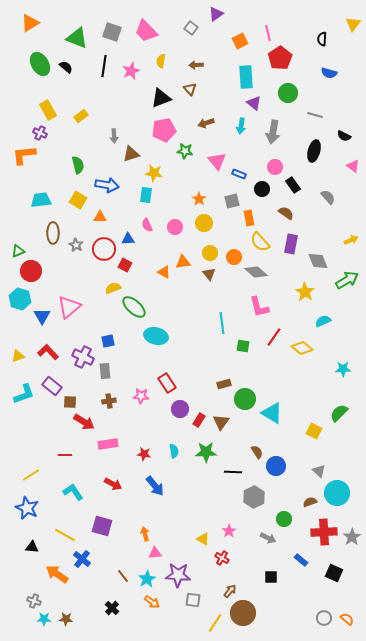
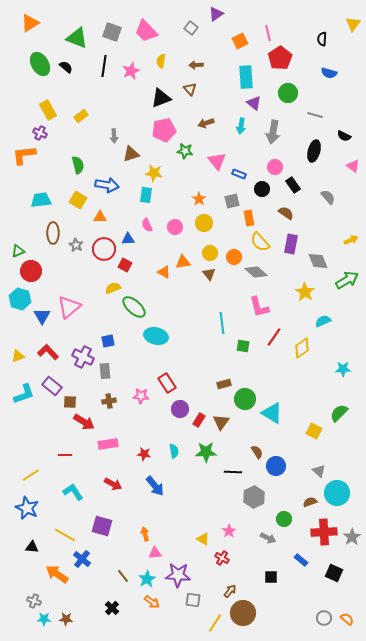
yellow diamond at (302, 348): rotated 75 degrees counterclockwise
